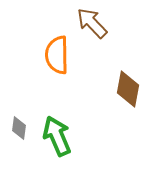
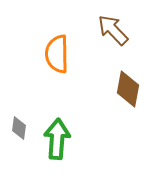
brown arrow: moved 21 px right, 7 px down
orange semicircle: moved 1 px up
green arrow: moved 3 px down; rotated 27 degrees clockwise
